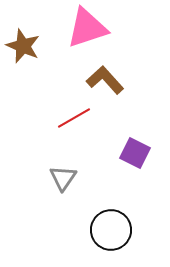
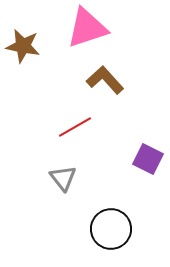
brown star: rotated 12 degrees counterclockwise
red line: moved 1 px right, 9 px down
purple square: moved 13 px right, 6 px down
gray triangle: rotated 12 degrees counterclockwise
black circle: moved 1 px up
